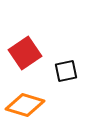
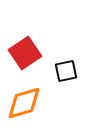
orange diamond: moved 1 px left, 2 px up; rotated 33 degrees counterclockwise
